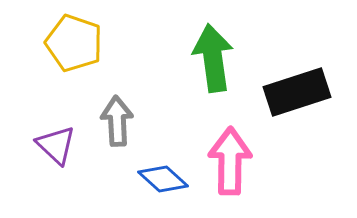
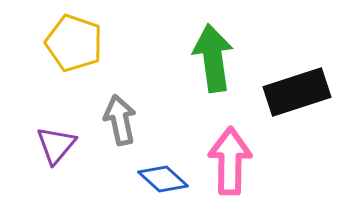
gray arrow: moved 3 px right, 1 px up; rotated 9 degrees counterclockwise
purple triangle: rotated 27 degrees clockwise
